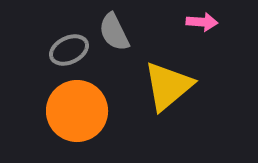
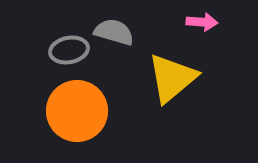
gray semicircle: rotated 132 degrees clockwise
gray ellipse: rotated 15 degrees clockwise
yellow triangle: moved 4 px right, 8 px up
